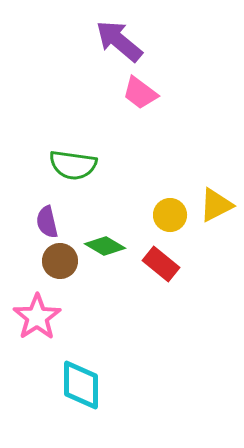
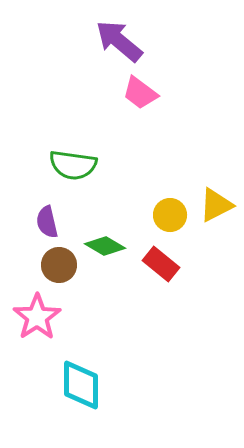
brown circle: moved 1 px left, 4 px down
